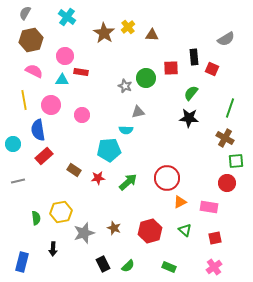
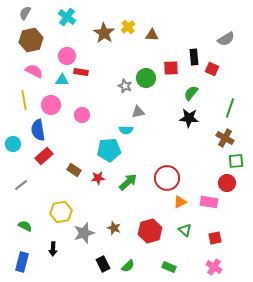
pink circle at (65, 56): moved 2 px right
gray line at (18, 181): moved 3 px right, 4 px down; rotated 24 degrees counterclockwise
pink rectangle at (209, 207): moved 5 px up
green semicircle at (36, 218): moved 11 px left, 8 px down; rotated 56 degrees counterclockwise
pink cross at (214, 267): rotated 21 degrees counterclockwise
